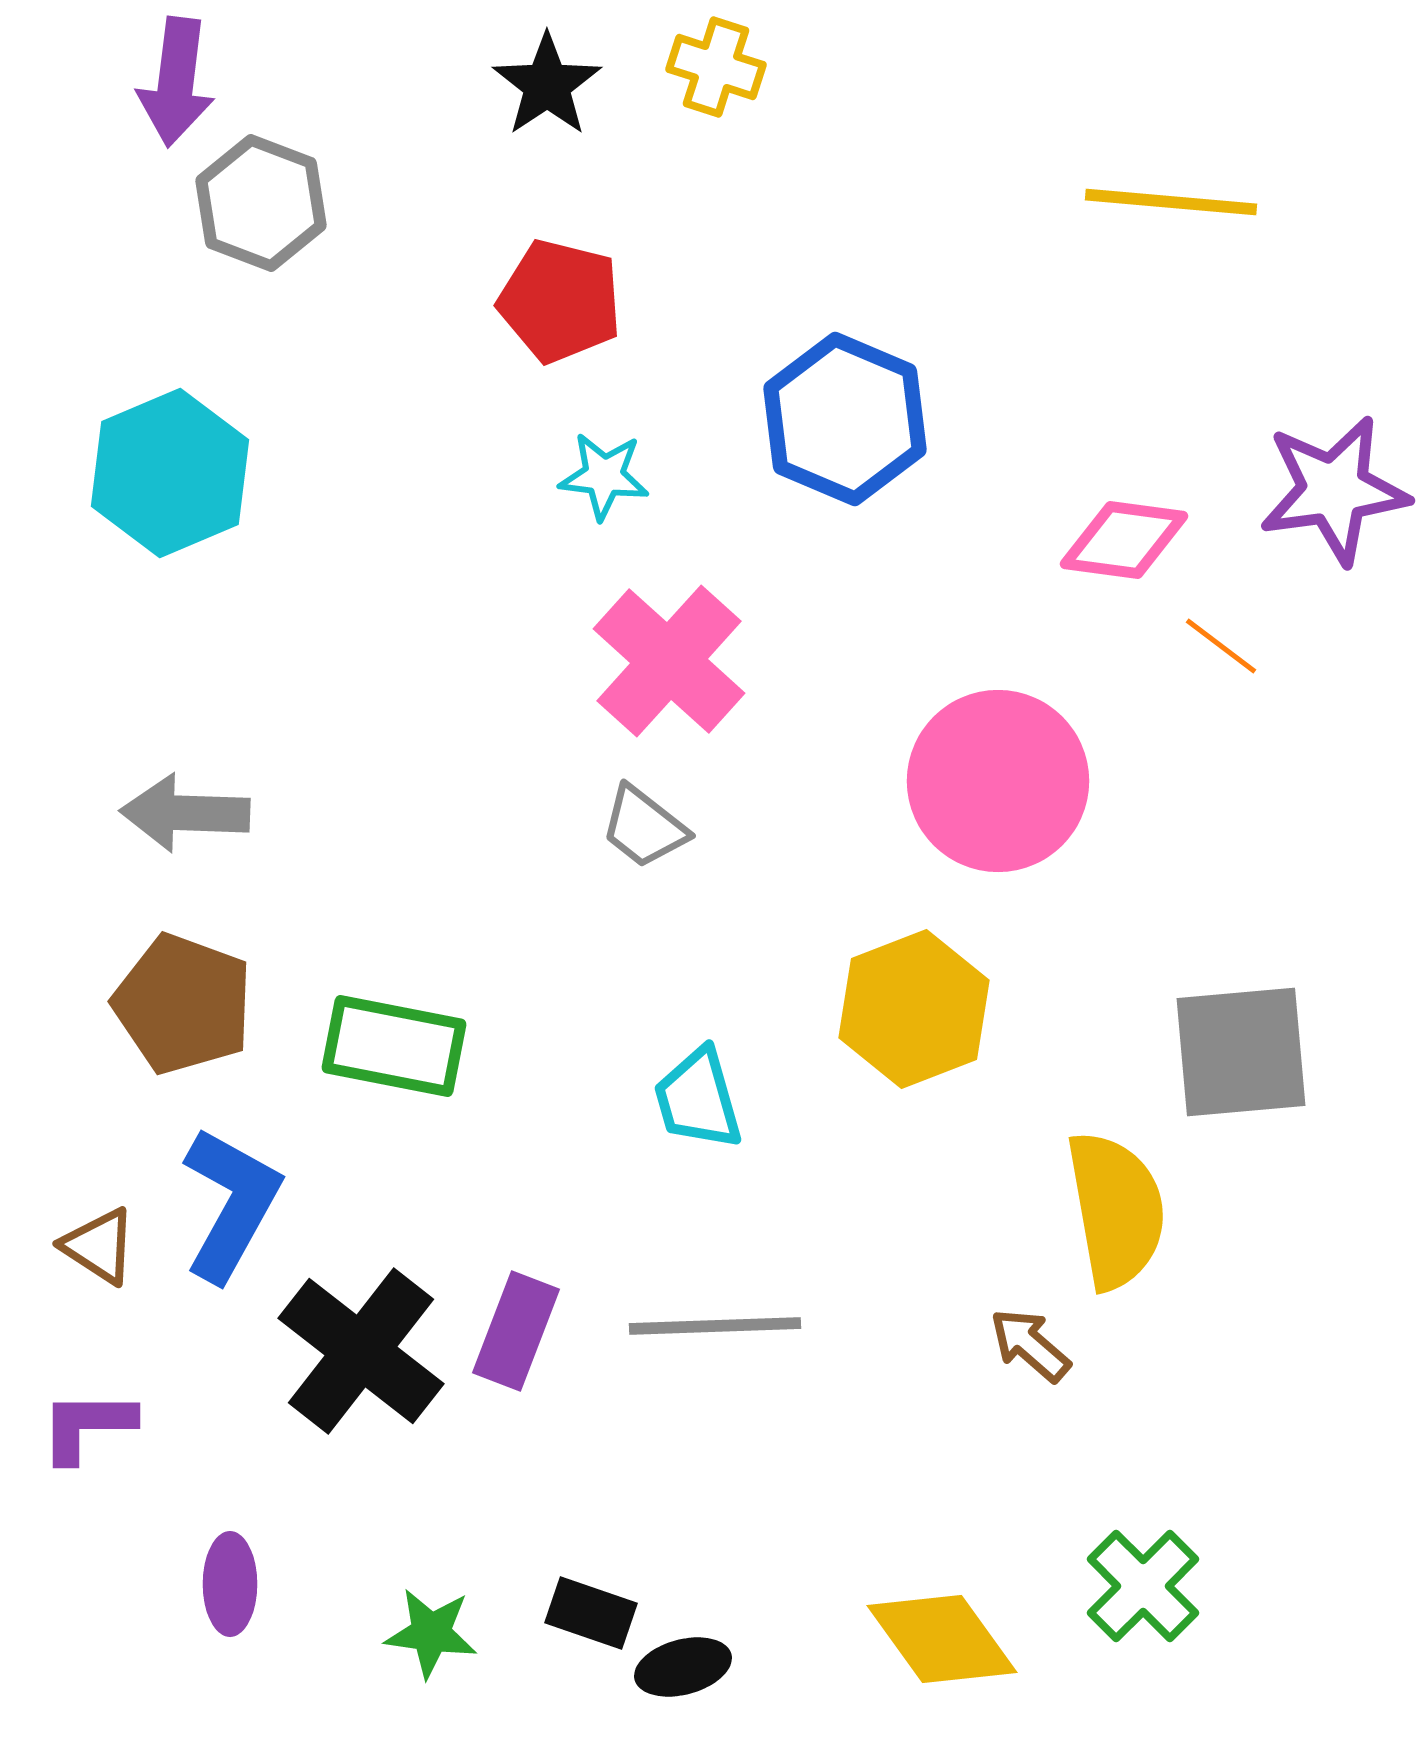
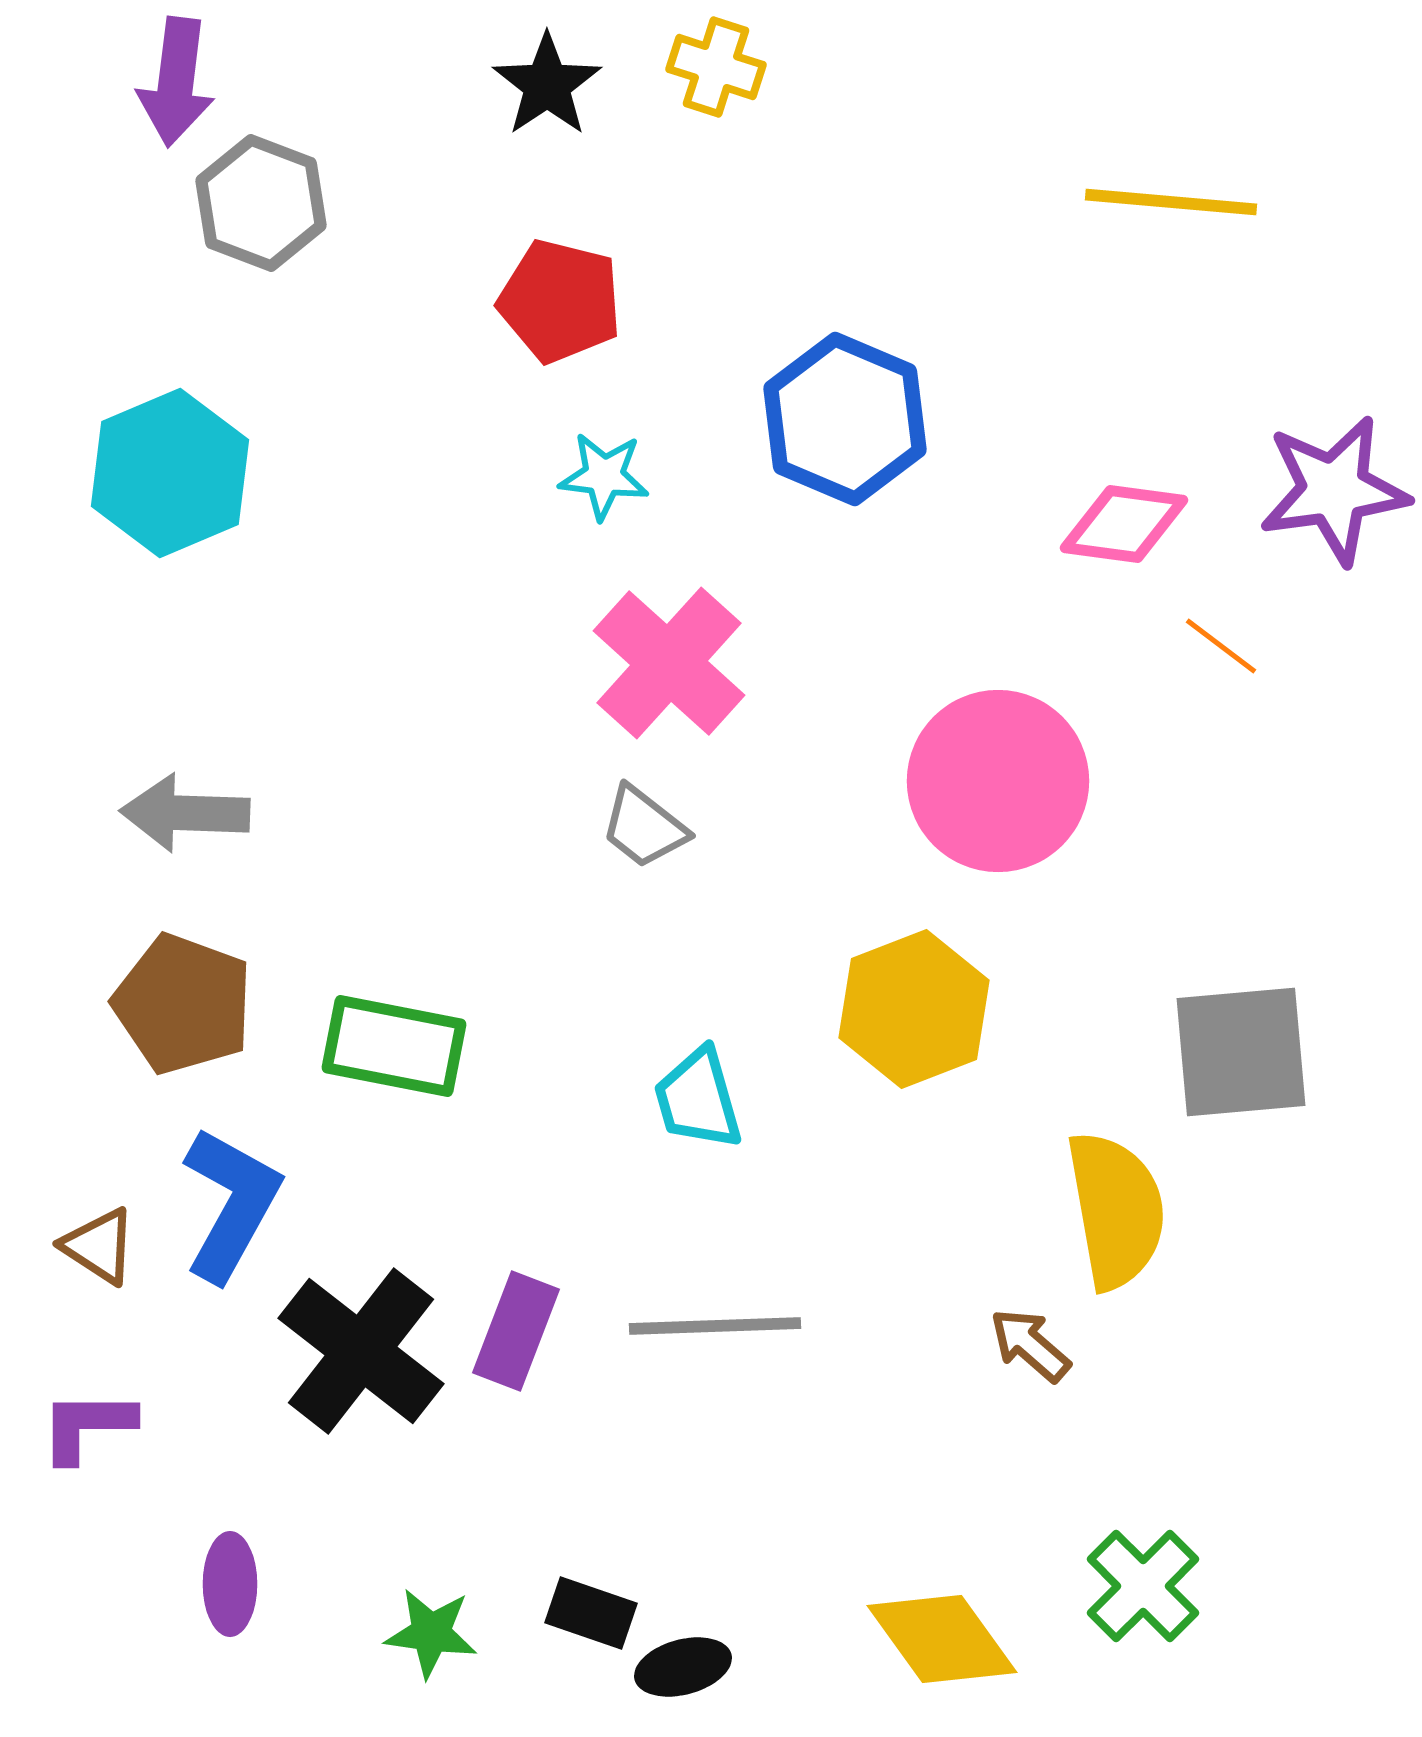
pink diamond: moved 16 px up
pink cross: moved 2 px down
